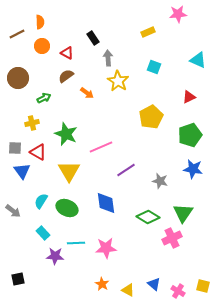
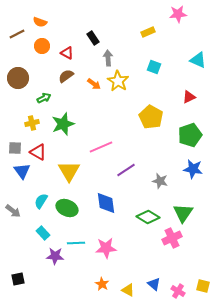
orange semicircle at (40, 22): rotated 112 degrees clockwise
orange arrow at (87, 93): moved 7 px right, 9 px up
yellow pentagon at (151, 117): rotated 15 degrees counterclockwise
green star at (66, 134): moved 3 px left, 10 px up; rotated 30 degrees clockwise
